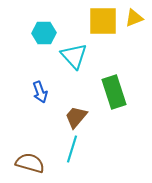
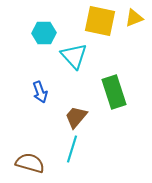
yellow square: moved 3 px left; rotated 12 degrees clockwise
